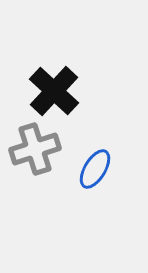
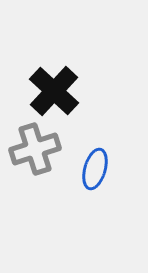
blue ellipse: rotated 15 degrees counterclockwise
